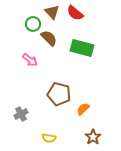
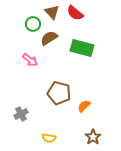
brown semicircle: rotated 78 degrees counterclockwise
brown pentagon: moved 1 px up
orange semicircle: moved 1 px right, 3 px up
